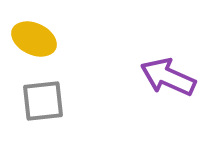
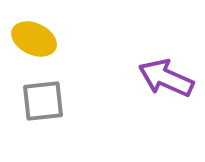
purple arrow: moved 2 px left, 1 px down
